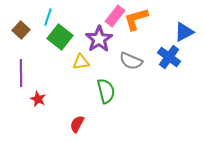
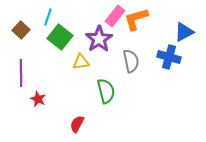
blue cross: rotated 20 degrees counterclockwise
gray semicircle: rotated 125 degrees counterclockwise
